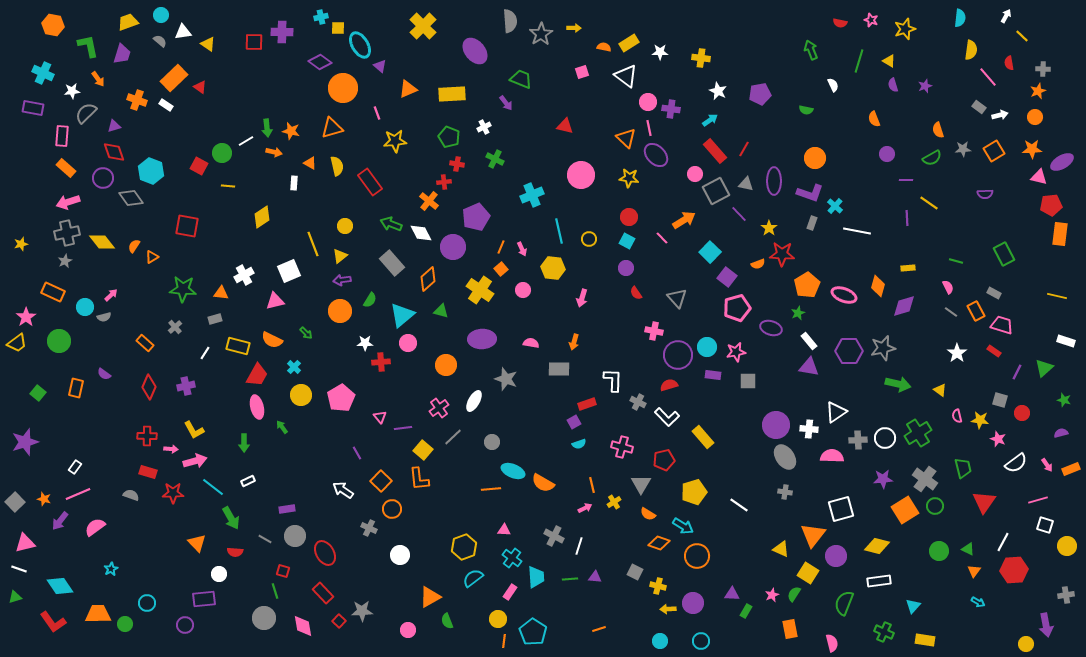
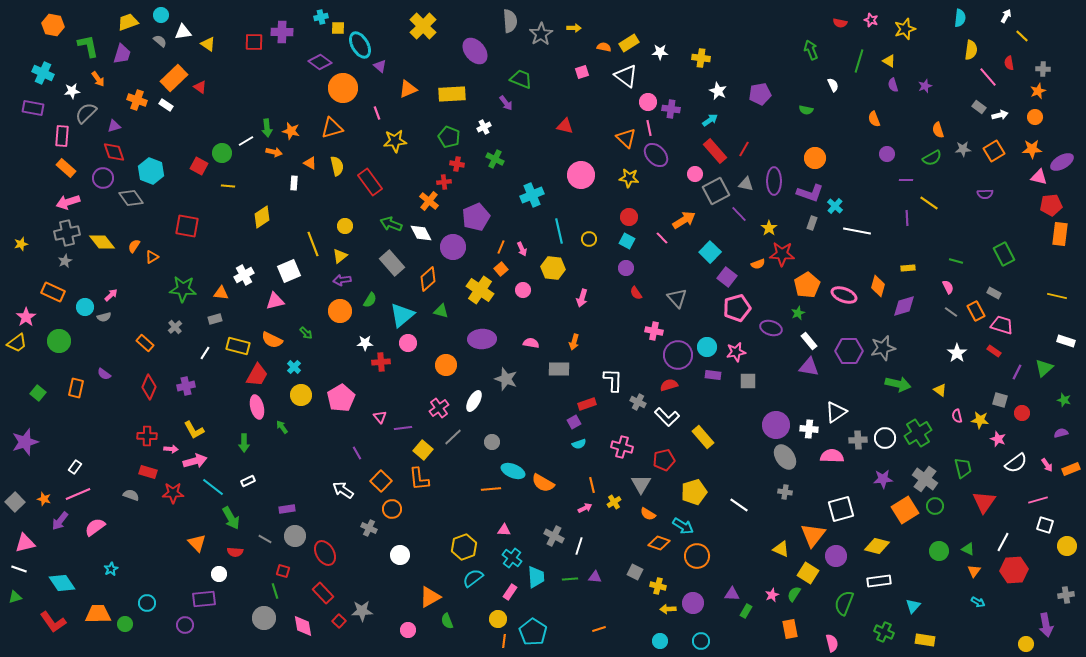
cyan diamond at (60, 586): moved 2 px right, 3 px up
